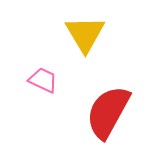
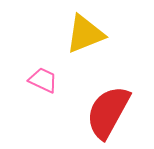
yellow triangle: rotated 39 degrees clockwise
